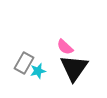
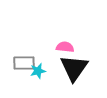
pink semicircle: rotated 144 degrees clockwise
gray rectangle: rotated 60 degrees clockwise
